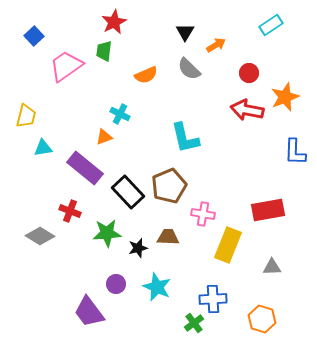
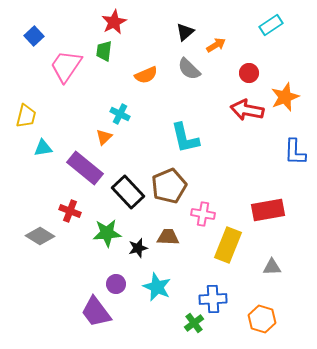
black triangle: rotated 18 degrees clockwise
pink trapezoid: rotated 21 degrees counterclockwise
orange triangle: rotated 24 degrees counterclockwise
purple trapezoid: moved 7 px right
